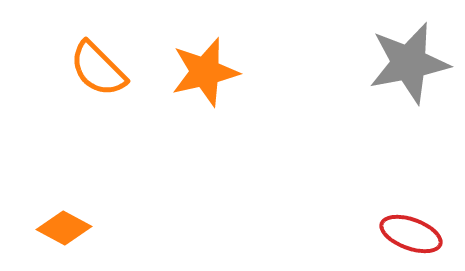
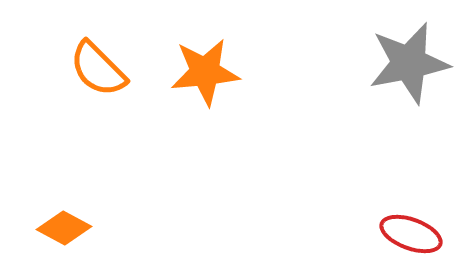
orange star: rotated 8 degrees clockwise
